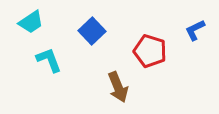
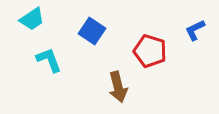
cyan trapezoid: moved 1 px right, 3 px up
blue square: rotated 12 degrees counterclockwise
brown arrow: rotated 8 degrees clockwise
